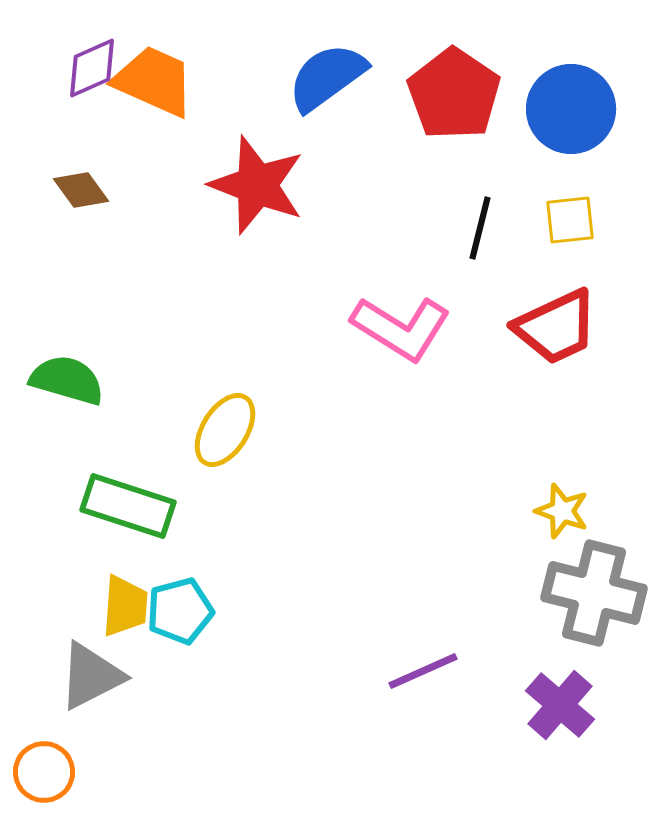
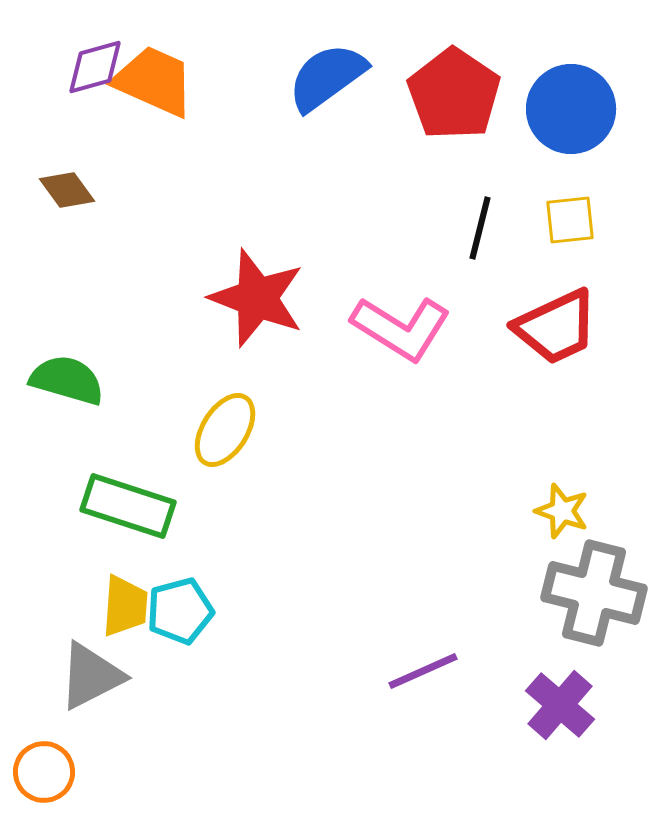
purple diamond: moved 3 px right, 1 px up; rotated 8 degrees clockwise
red star: moved 113 px down
brown diamond: moved 14 px left
